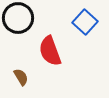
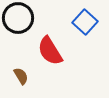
red semicircle: rotated 12 degrees counterclockwise
brown semicircle: moved 1 px up
